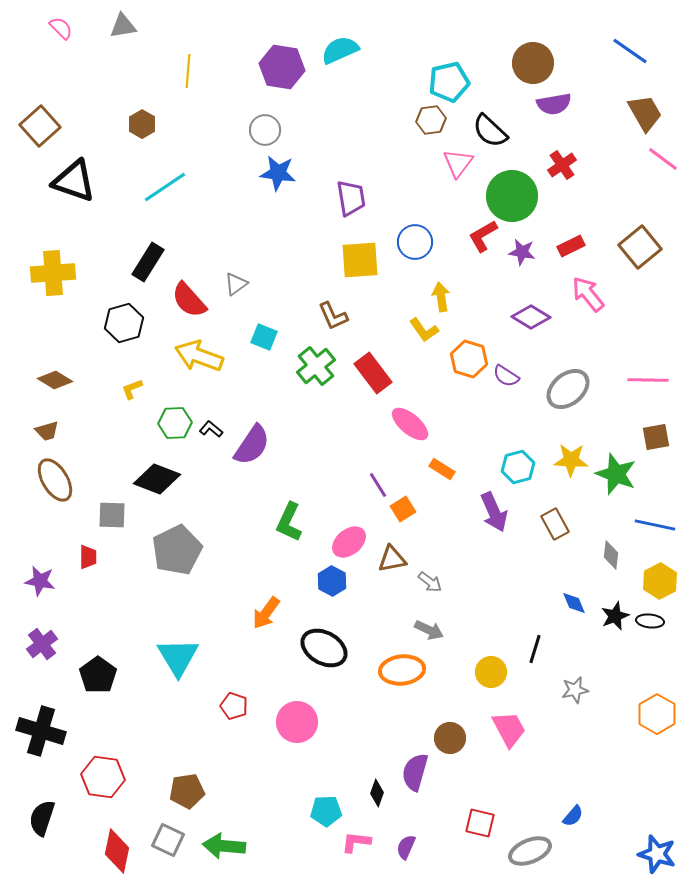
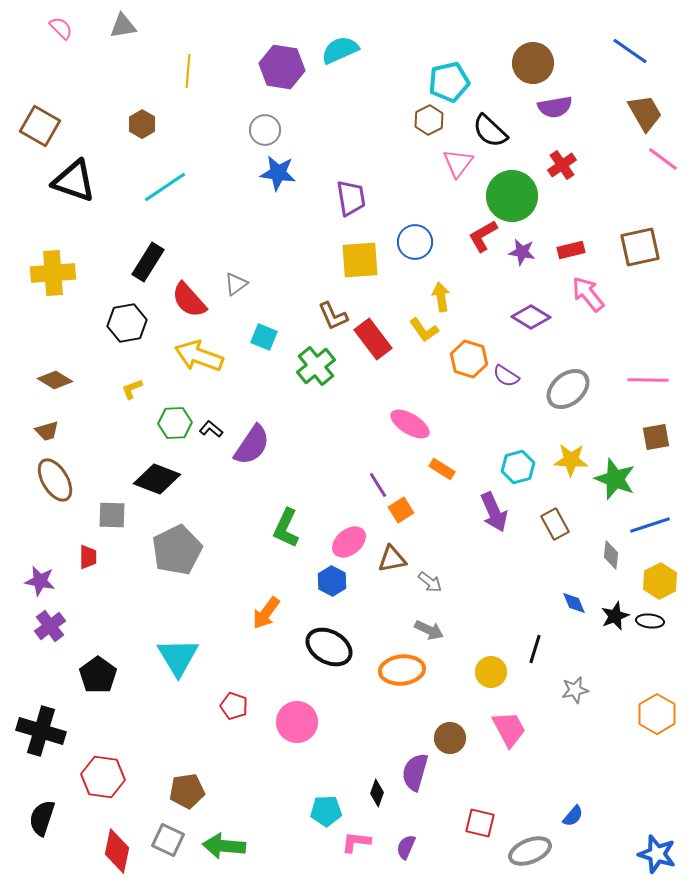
purple semicircle at (554, 104): moved 1 px right, 3 px down
brown hexagon at (431, 120): moved 2 px left; rotated 20 degrees counterclockwise
brown square at (40, 126): rotated 18 degrees counterclockwise
red rectangle at (571, 246): moved 4 px down; rotated 12 degrees clockwise
brown square at (640, 247): rotated 27 degrees clockwise
black hexagon at (124, 323): moved 3 px right; rotated 6 degrees clockwise
red rectangle at (373, 373): moved 34 px up
pink ellipse at (410, 424): rotated 9 degrees counterclockwise
green star at (616, 474): moved 1 px left, 5 px down
orange square at (403, 509): moved 2 px left, 1 px down
green L-shape at (289, 522): moved 3 px left, 6 px down
blue line at (655, 525): moved 5 px left; rotated 30 degrees counterclockwise
purple cross at (42, 644): moved 8 px right, 18 px up
black ellipse at (324, 648): moved 5 px right, 1 px up
